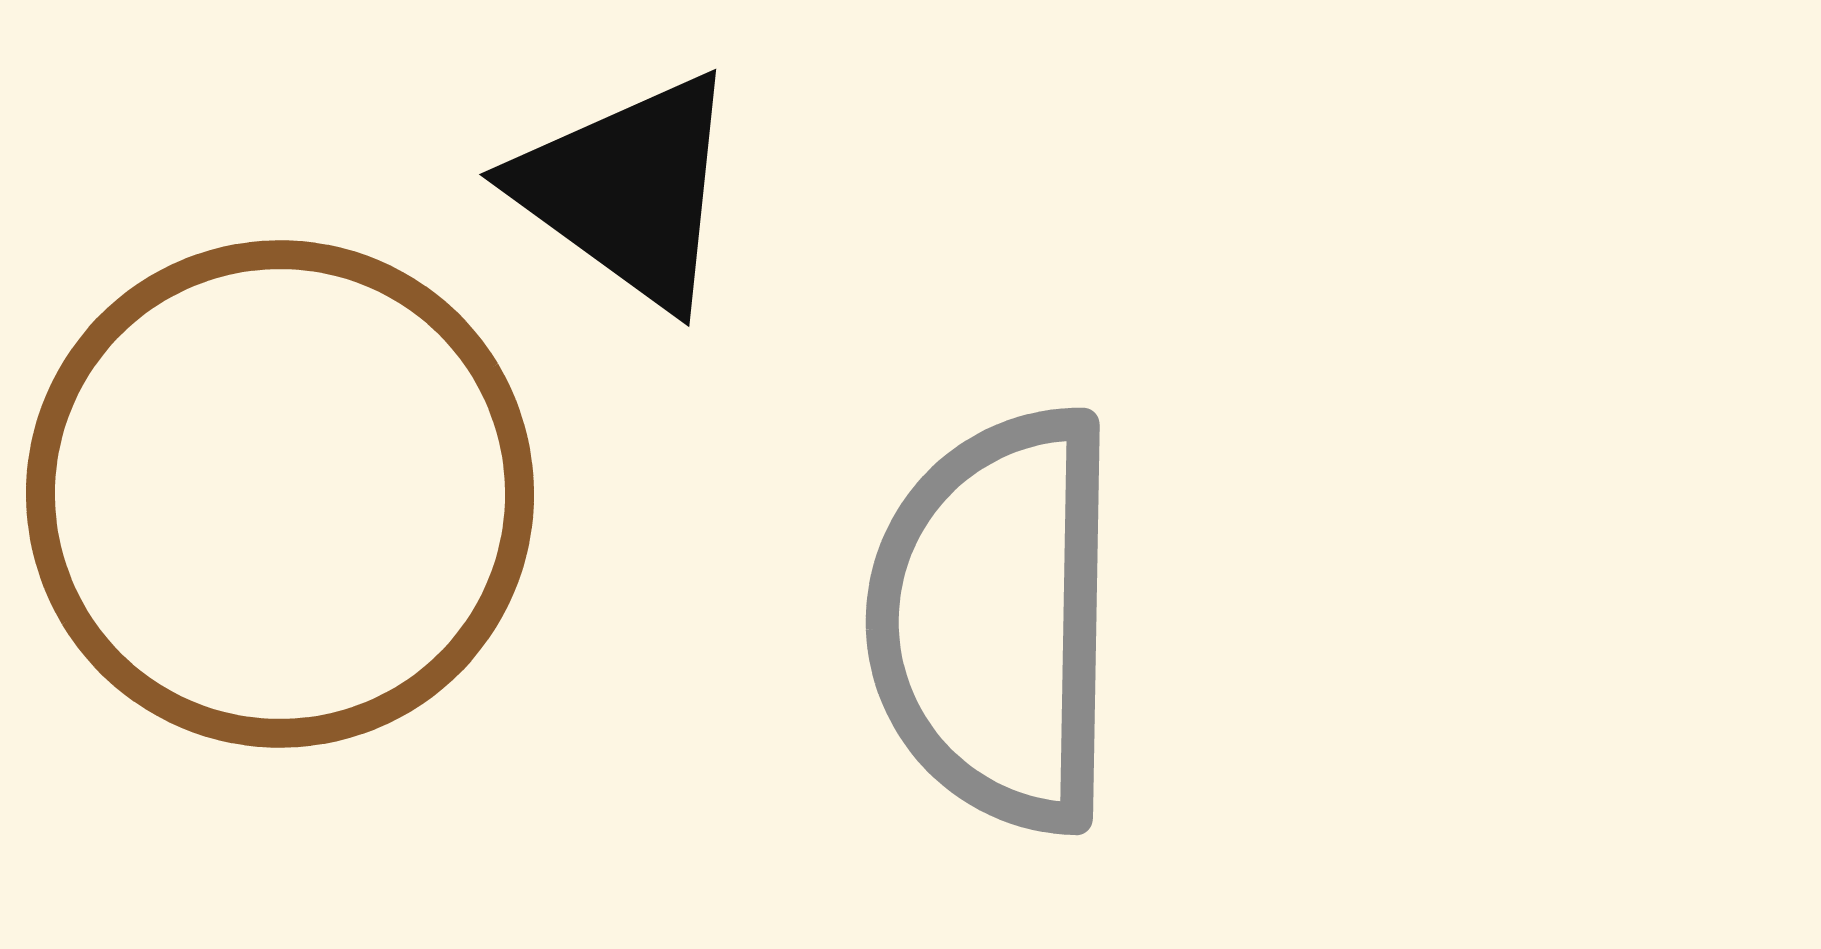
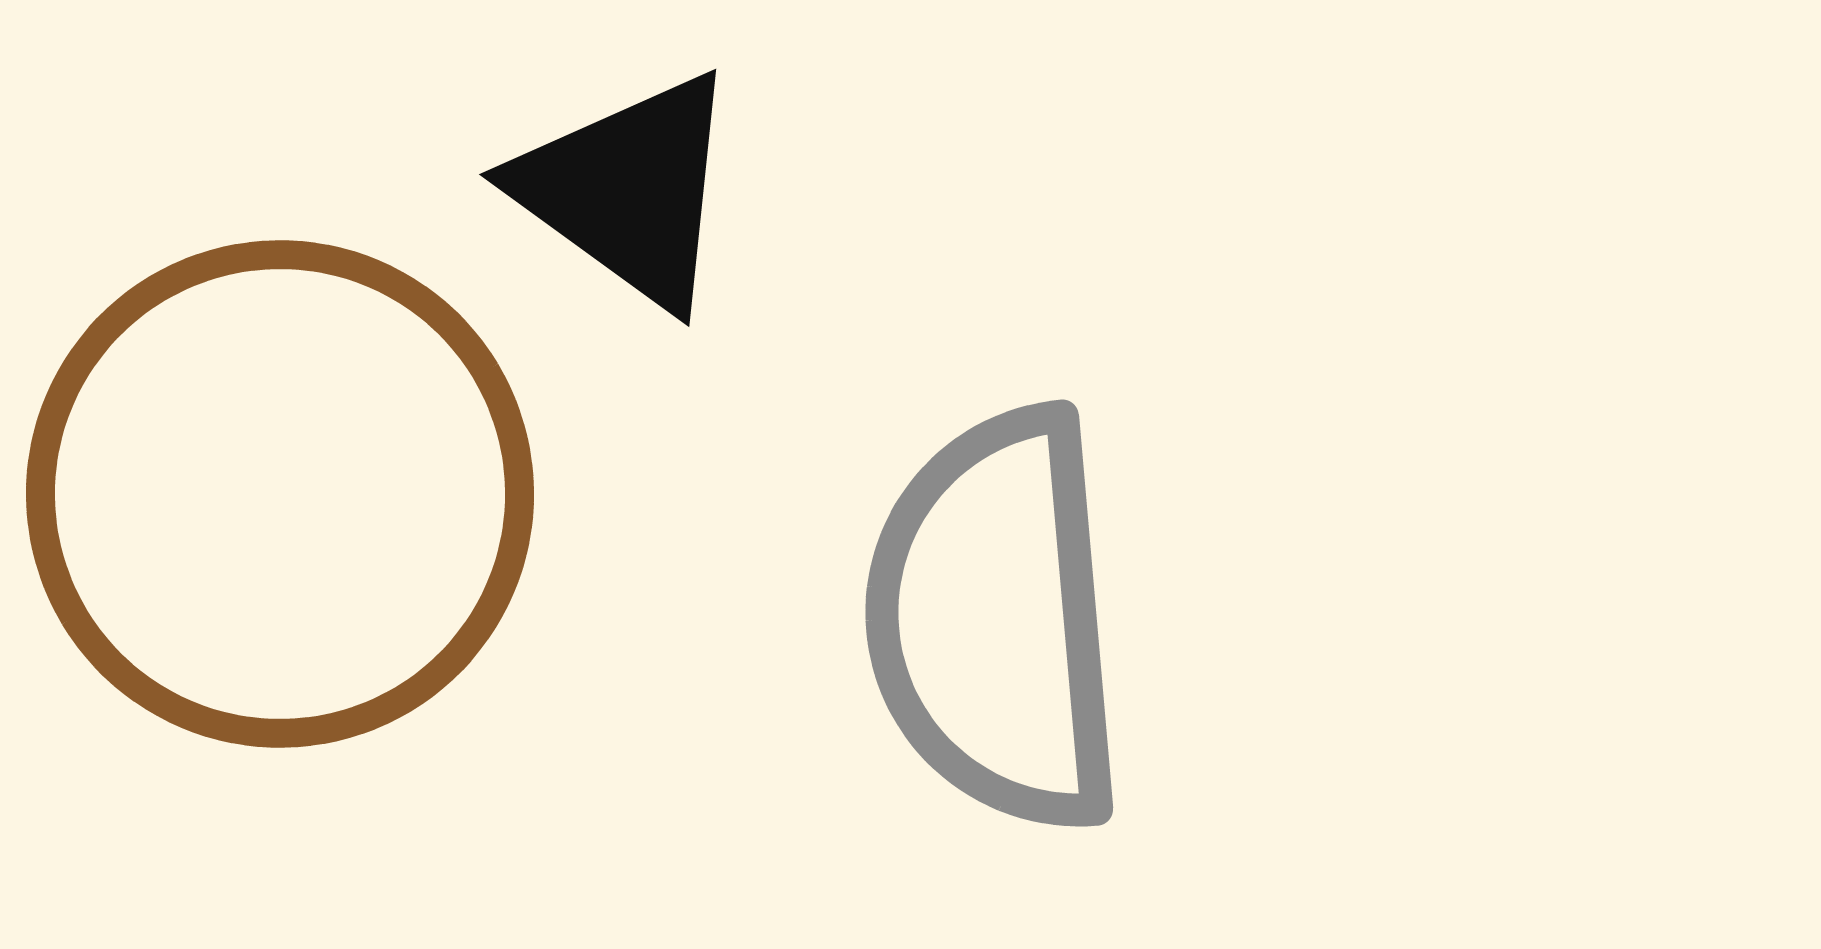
gray semicircle: rotated 6 degrees counterclockwise
